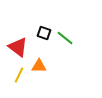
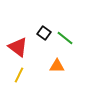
black square: rotated 16 degrees clockwise
orange triangle: moved 18 px right
